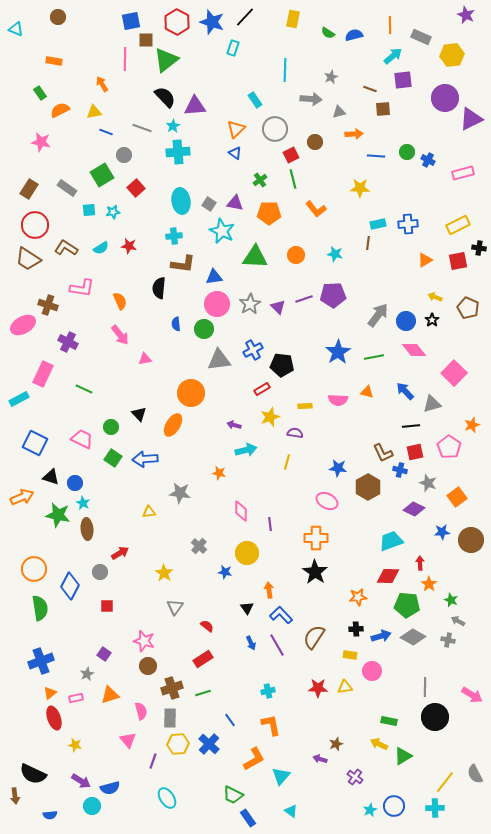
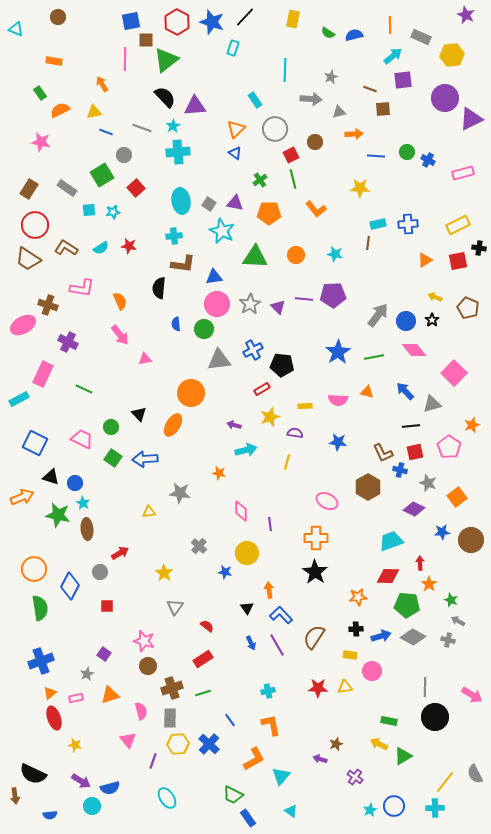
purple line at (304, 299): rotated 24 degrees clockwise
blue star at (338, 468): moved 26 px up
